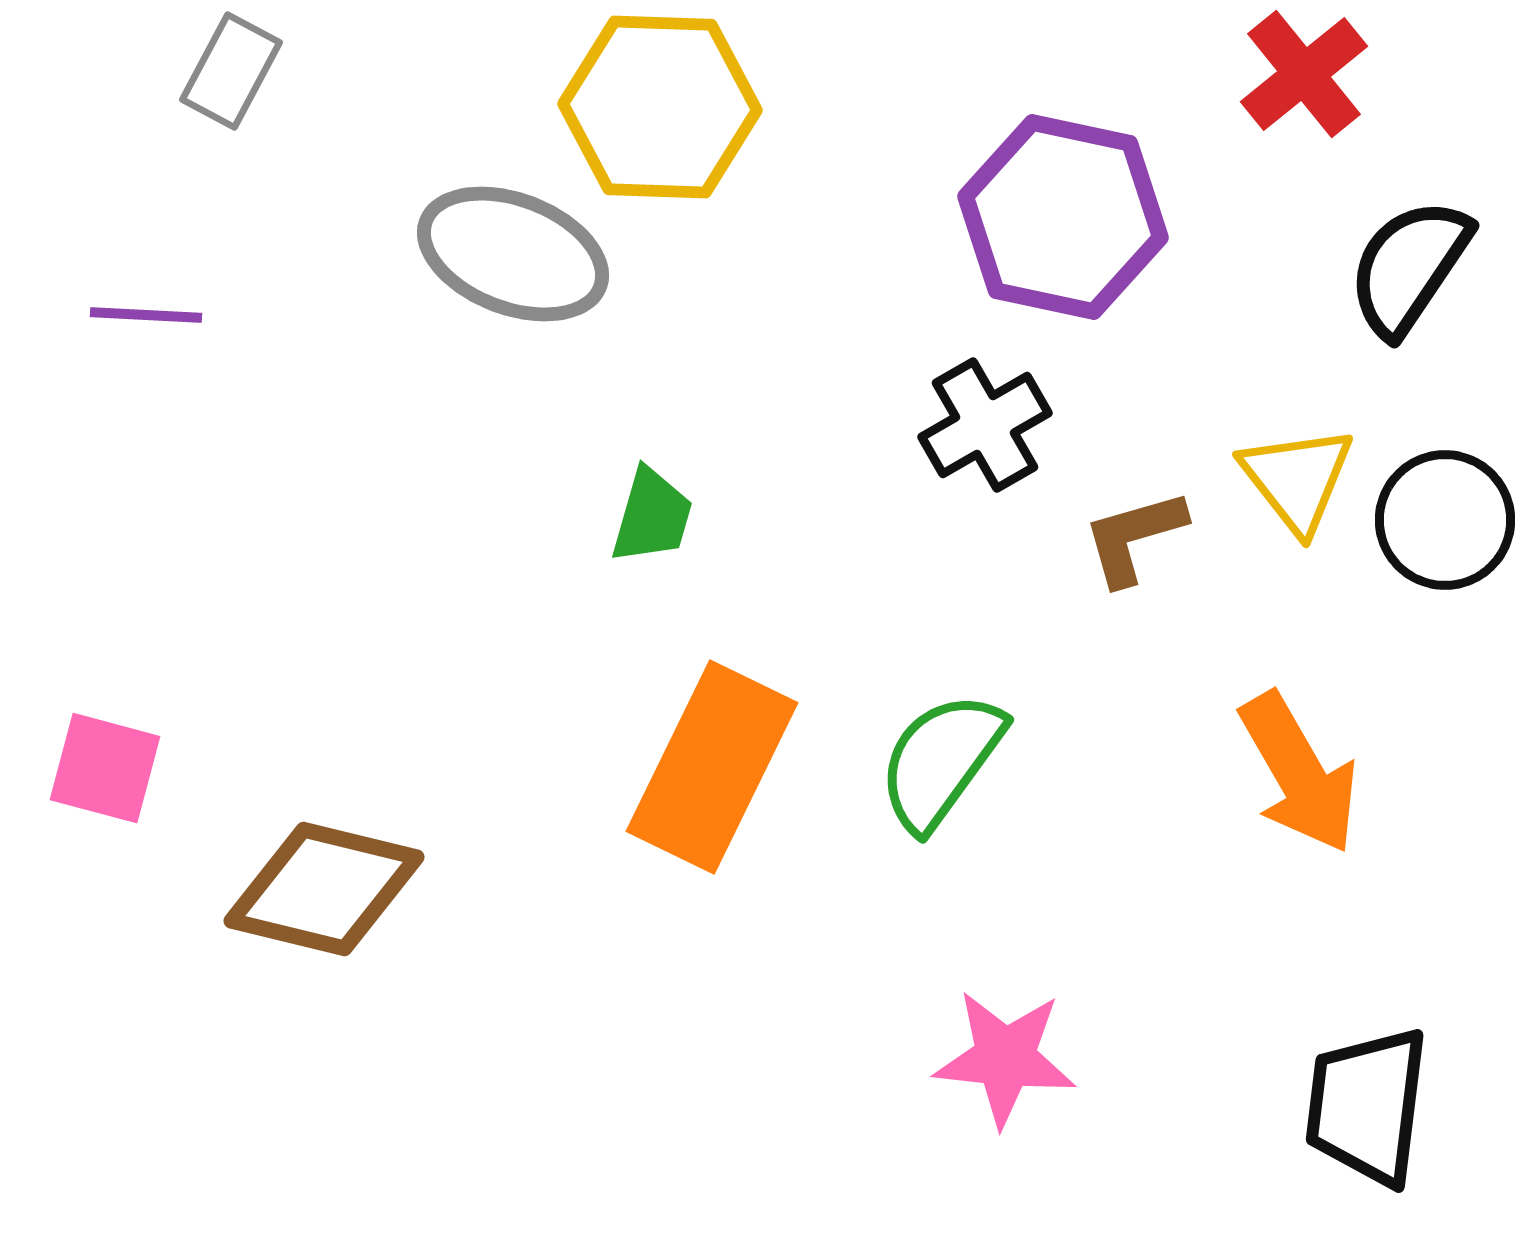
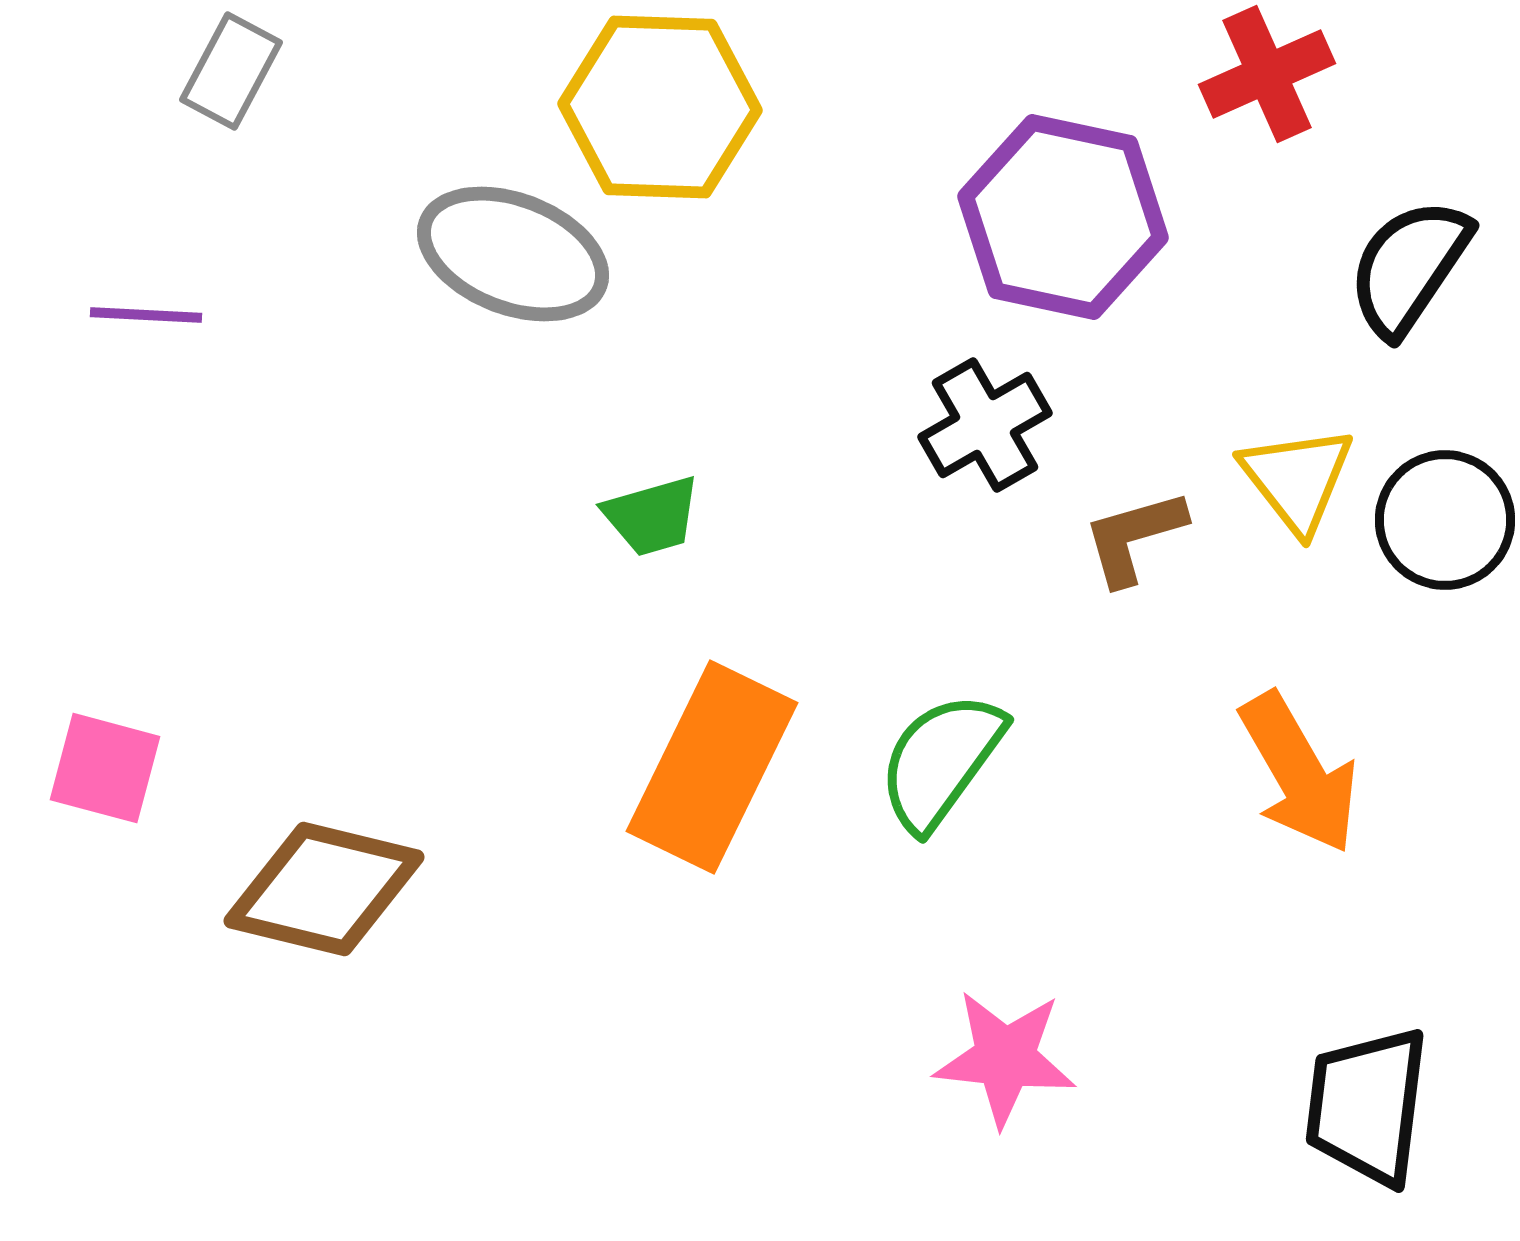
red cross: moved 37 px left; rotated 15 degrees clockwise
green trapezoid: rotated 58 degrees clockwise
